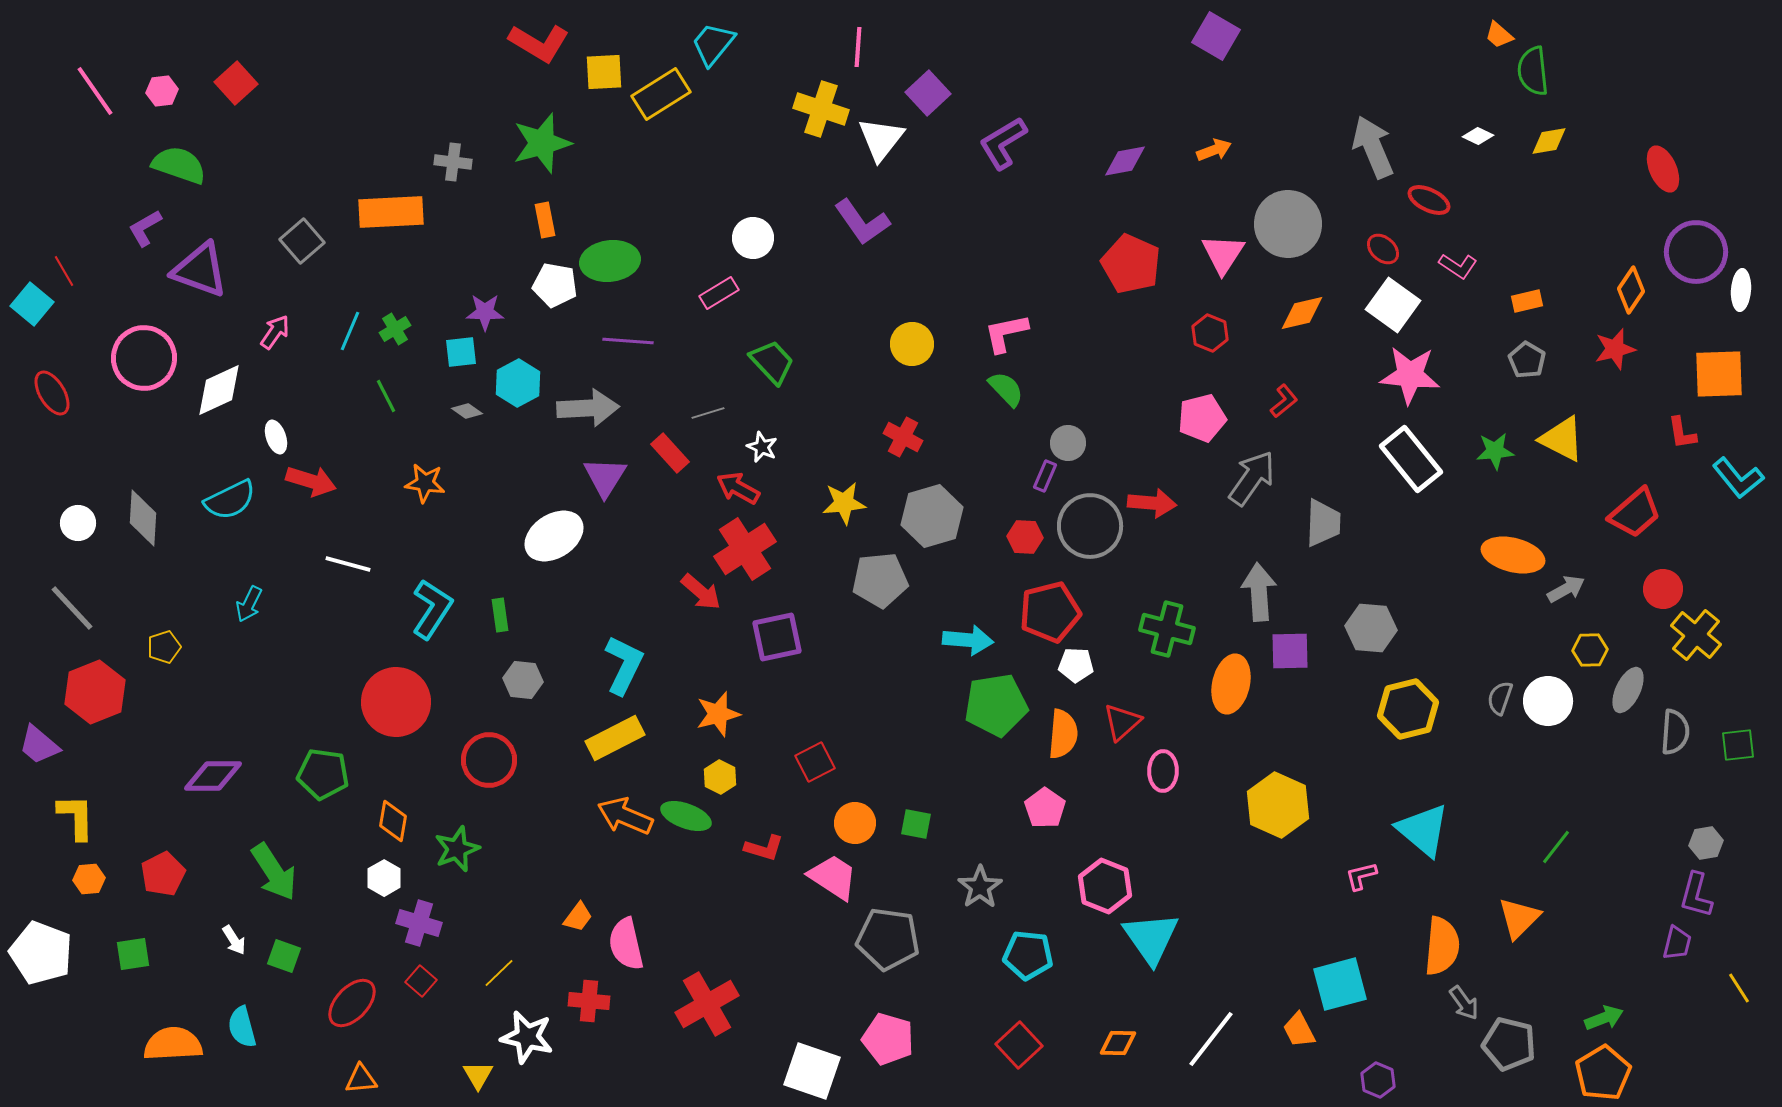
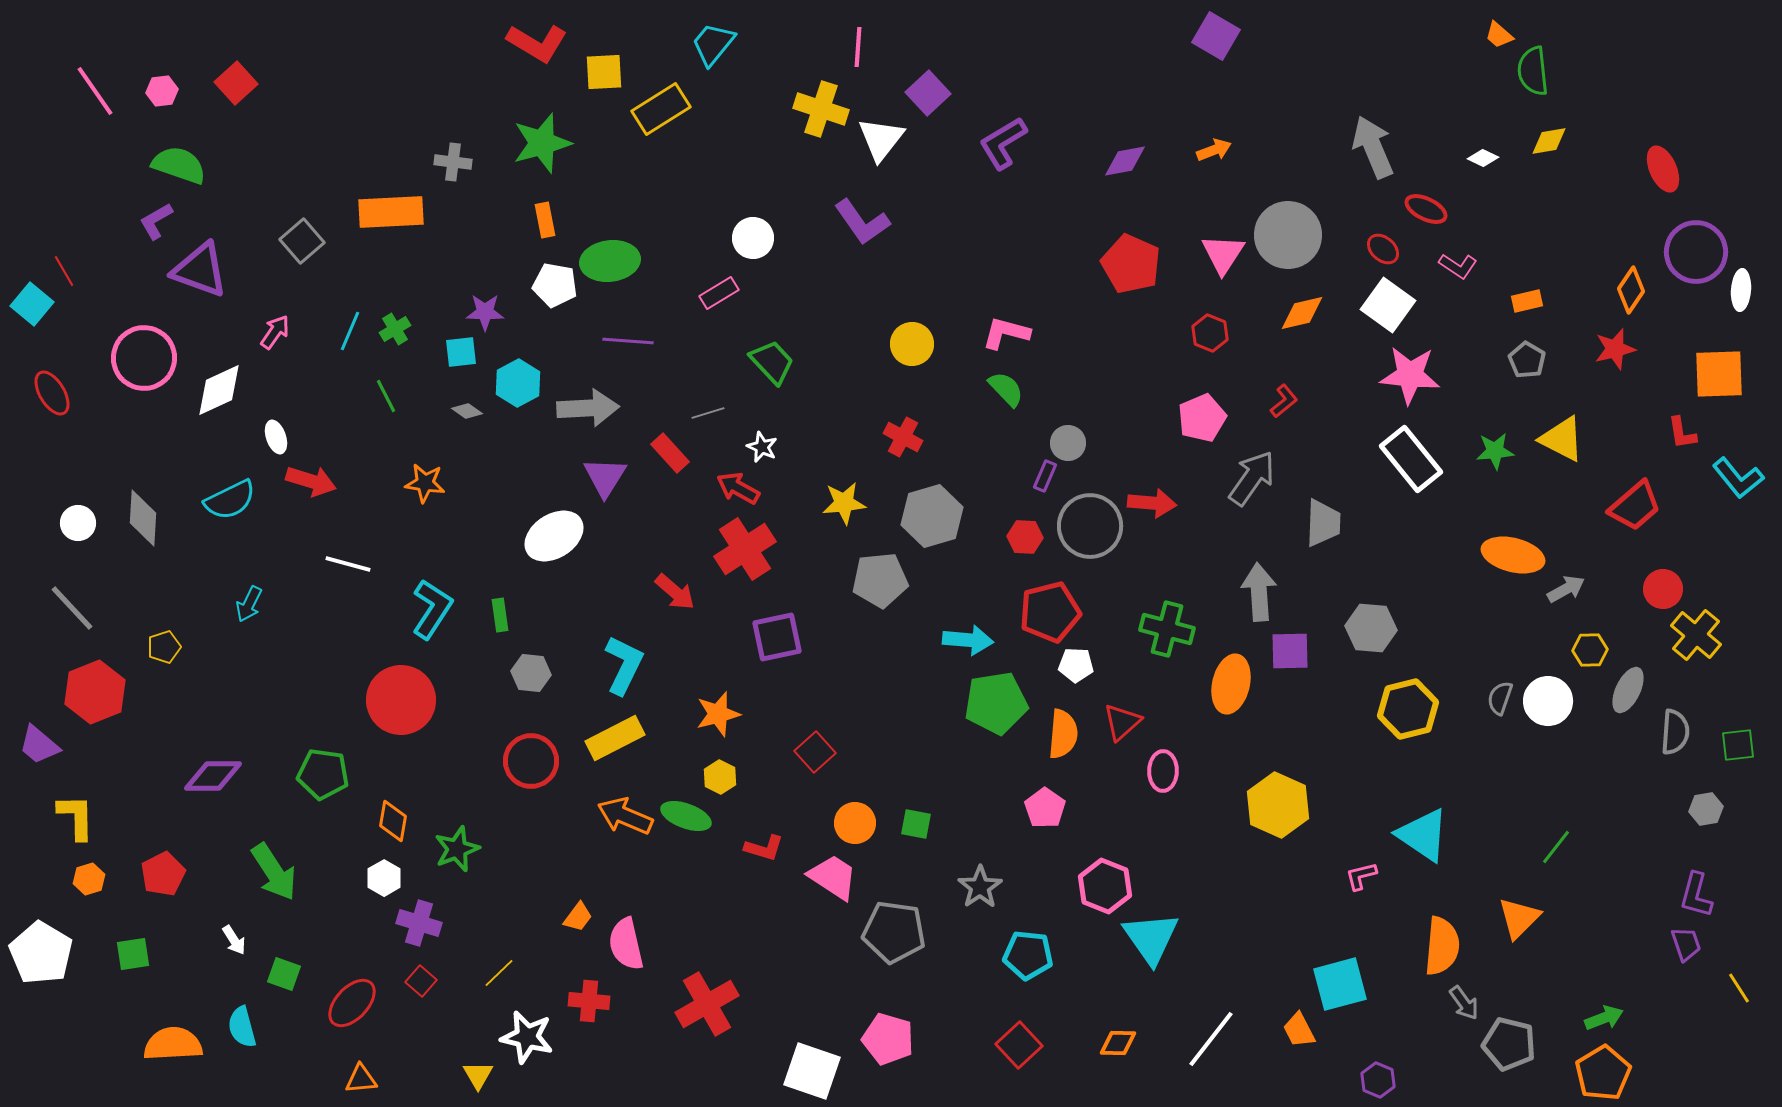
red L-shape at (539, 43): moved 2 px left
yellow rectangle at (661, 94): moved 15 px down
white diamond at (1478, 136): moved 5 px right, 22 px down
red ellipse at (1429, 200): moved 3 px left, 9 px down
gray circle at (1288, 224): moved 11 px down
purple L-shape at (145, 228): moved 11 px right, 7 px up
white square at (1393, 305): moved 5 px left
pink L-shape at (1006, 333): rotated 27 degrees clockwise
pink pentagon at (1202, 418): rotated 9 degrees counterclockwise
red trapezoid at (1635, 513): moved 7 px up
red arrow at (701, 592): moved 26 px left
gray hexagon at (523, 680): moved 8 px right, 7 px up
red circle at (396, 702): moved 5 px right, 2 px up
green pentagon at (996, 705): moved 2 px up
red circle at (489, 760): moved 42 px right, 1 px down
red square at (815, 762): moved 10 px up; rotated 15 degrees counterclockwise
cyan triangle at (1423, 830): moved 5 px down; rotated 6 degrees counterclockwise
gray hexagon at (1706, 843): moved 34 px up
orange hexagon at (89, 879): rotated 12 degrees counterclockwise
gray pentagon at (888, 939): moved 6 px right, 7 px up
purple trapezoid at (1677, 943): moved 9 px right, 1 px down; rotated 33 degrees counterclockwise
white pentagon at (41, 953): rotated 10 degrees clockwise
green square at (284, 956): moved 18 px down
